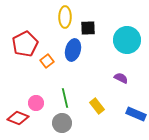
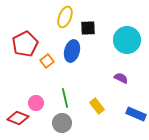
yellow ellipse: rotated 20 degrees clockwise
blue ellipse: moved 1 px left, 1 px down
